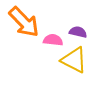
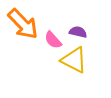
orange arrow: moved 1 px left, 2 px down
pink semicircle: rotated 138 degrees counterclockwise
